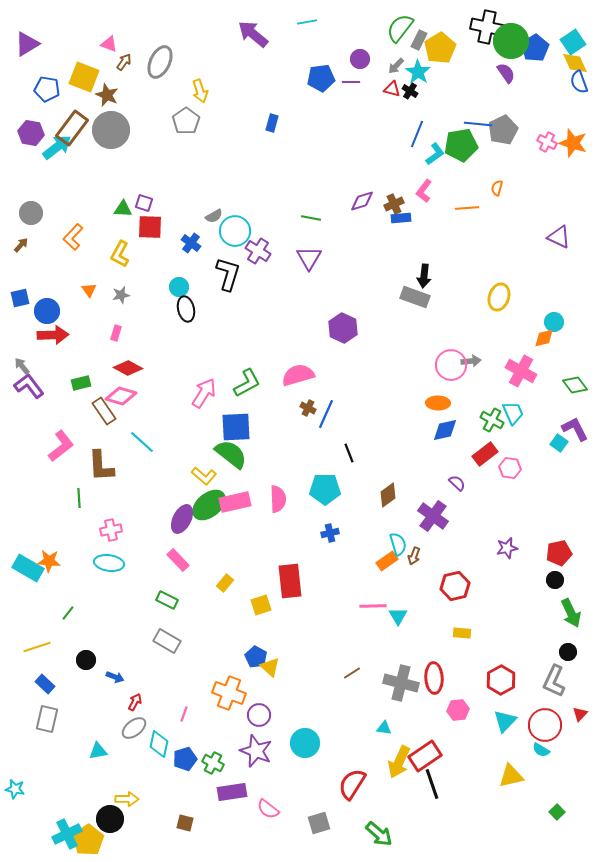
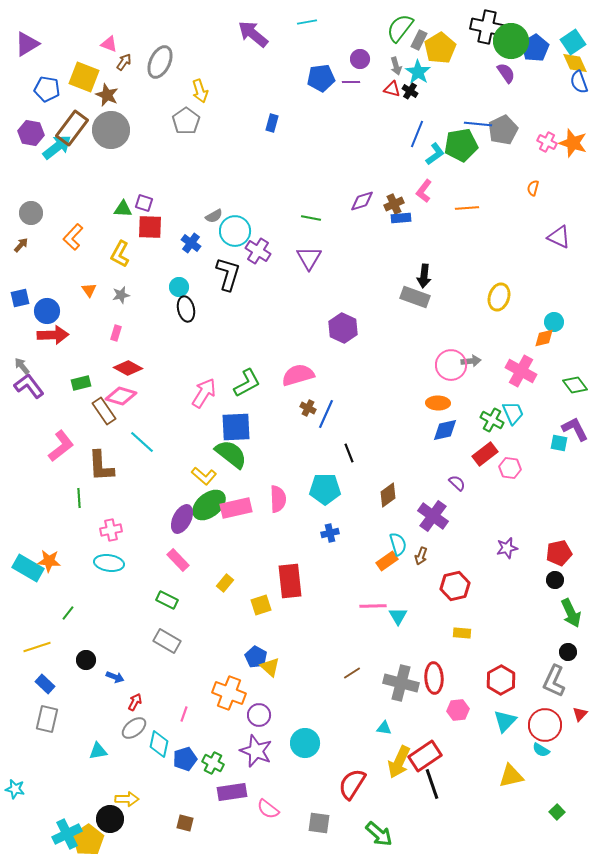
gray arrow at (396, 66): rotated 60 degrees counterclockwise
orange semicircle at (497, 188): moved 36 px right
cyan square at (559, 443): rotated 24 degrees counterclockwise
pink rectangle at (235, 502): moved 1 px right, 6 px down
brown arrow at (414, 556): moved 7 px right
gray square at (319, 823): rotated 25 degrees clockwise
